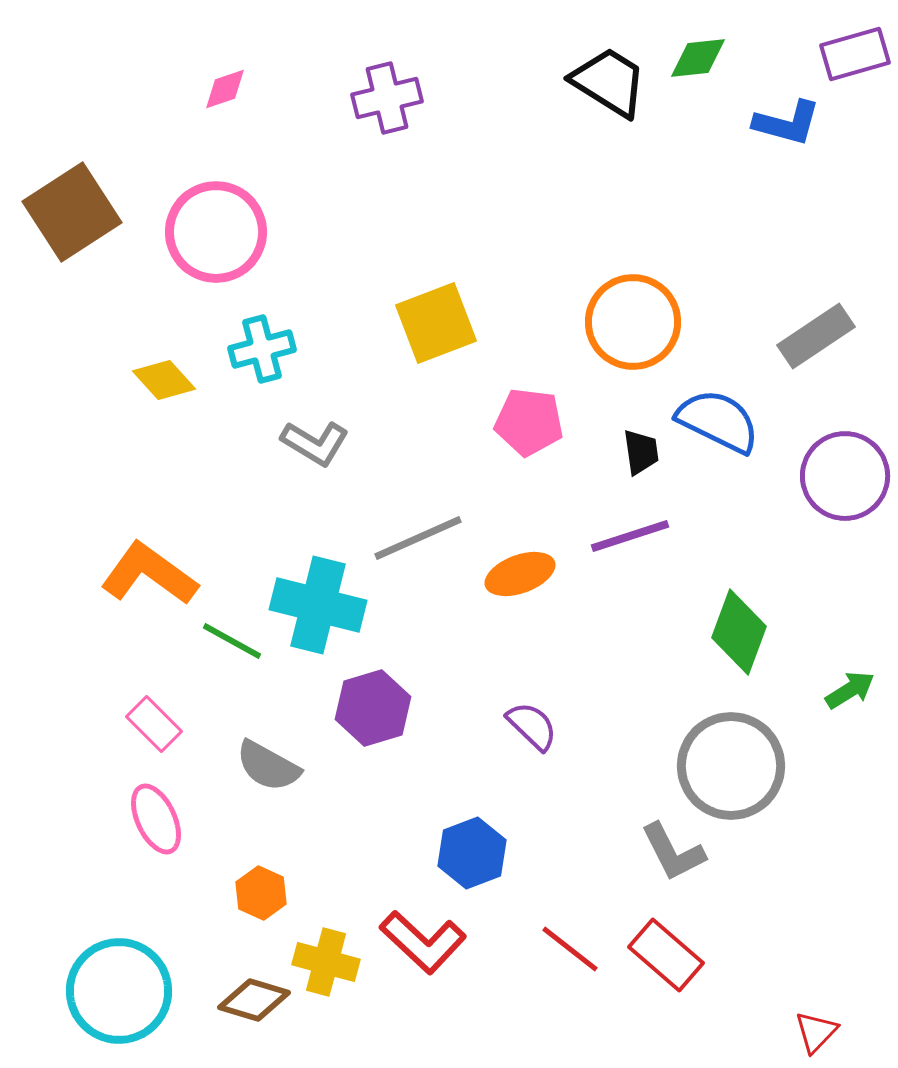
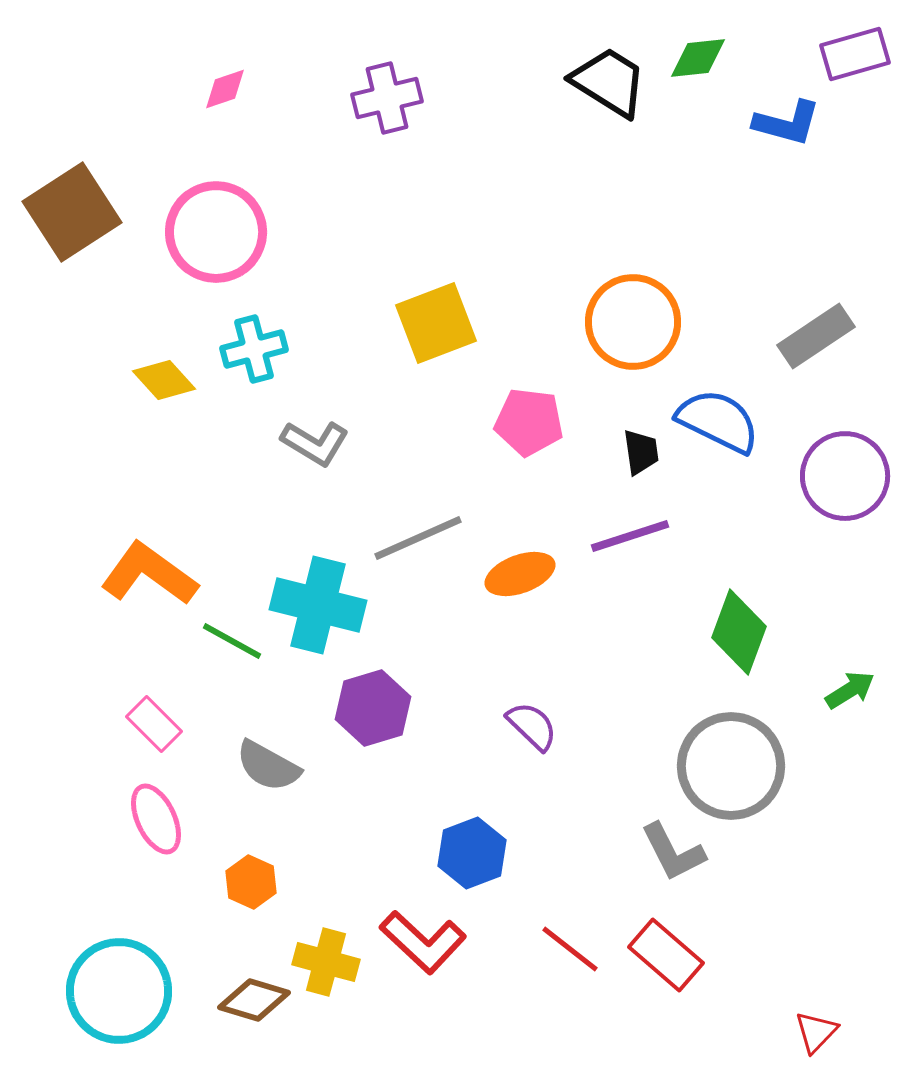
cyan cross at (262, 349): moved 8 px left
orange hexagon at (261, 893): moved 10 px left, 11 px up
